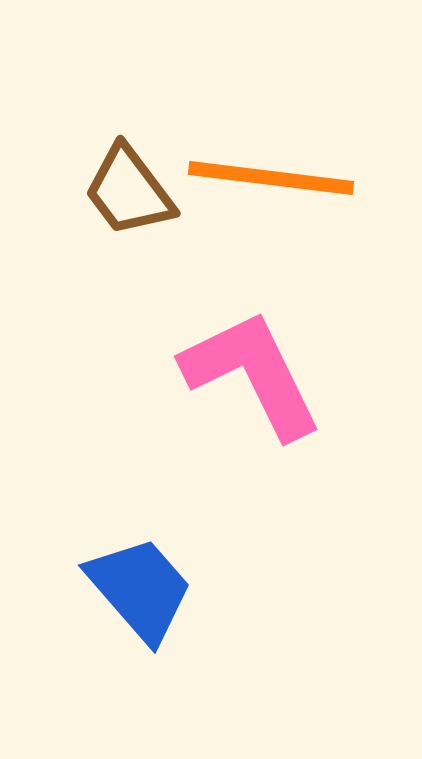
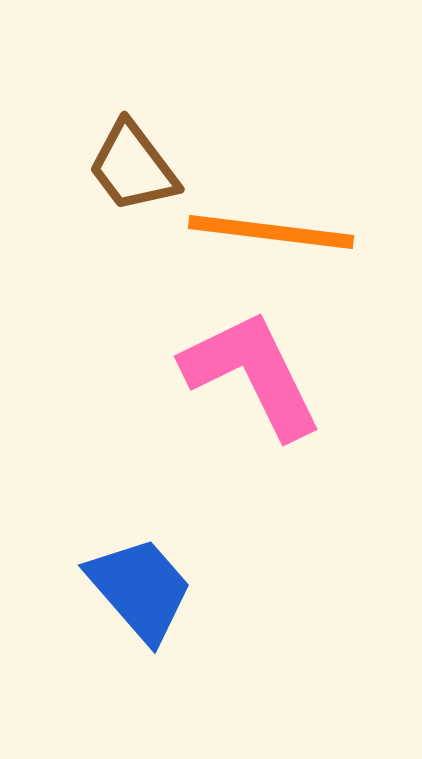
orange line: moved 54 px down
brown trapezoid: moved 4 px right, 24 px up
